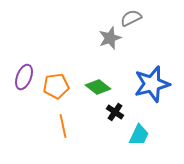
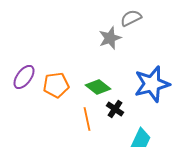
purple ellipse: rotated 15 degrees clockwise
orange pentagon: moved 1 px up
black cross: moved 3 px up
orange line: moved 24 px right, 7 px up
cyan trapezoid: moved 2 px right, 4 px down
